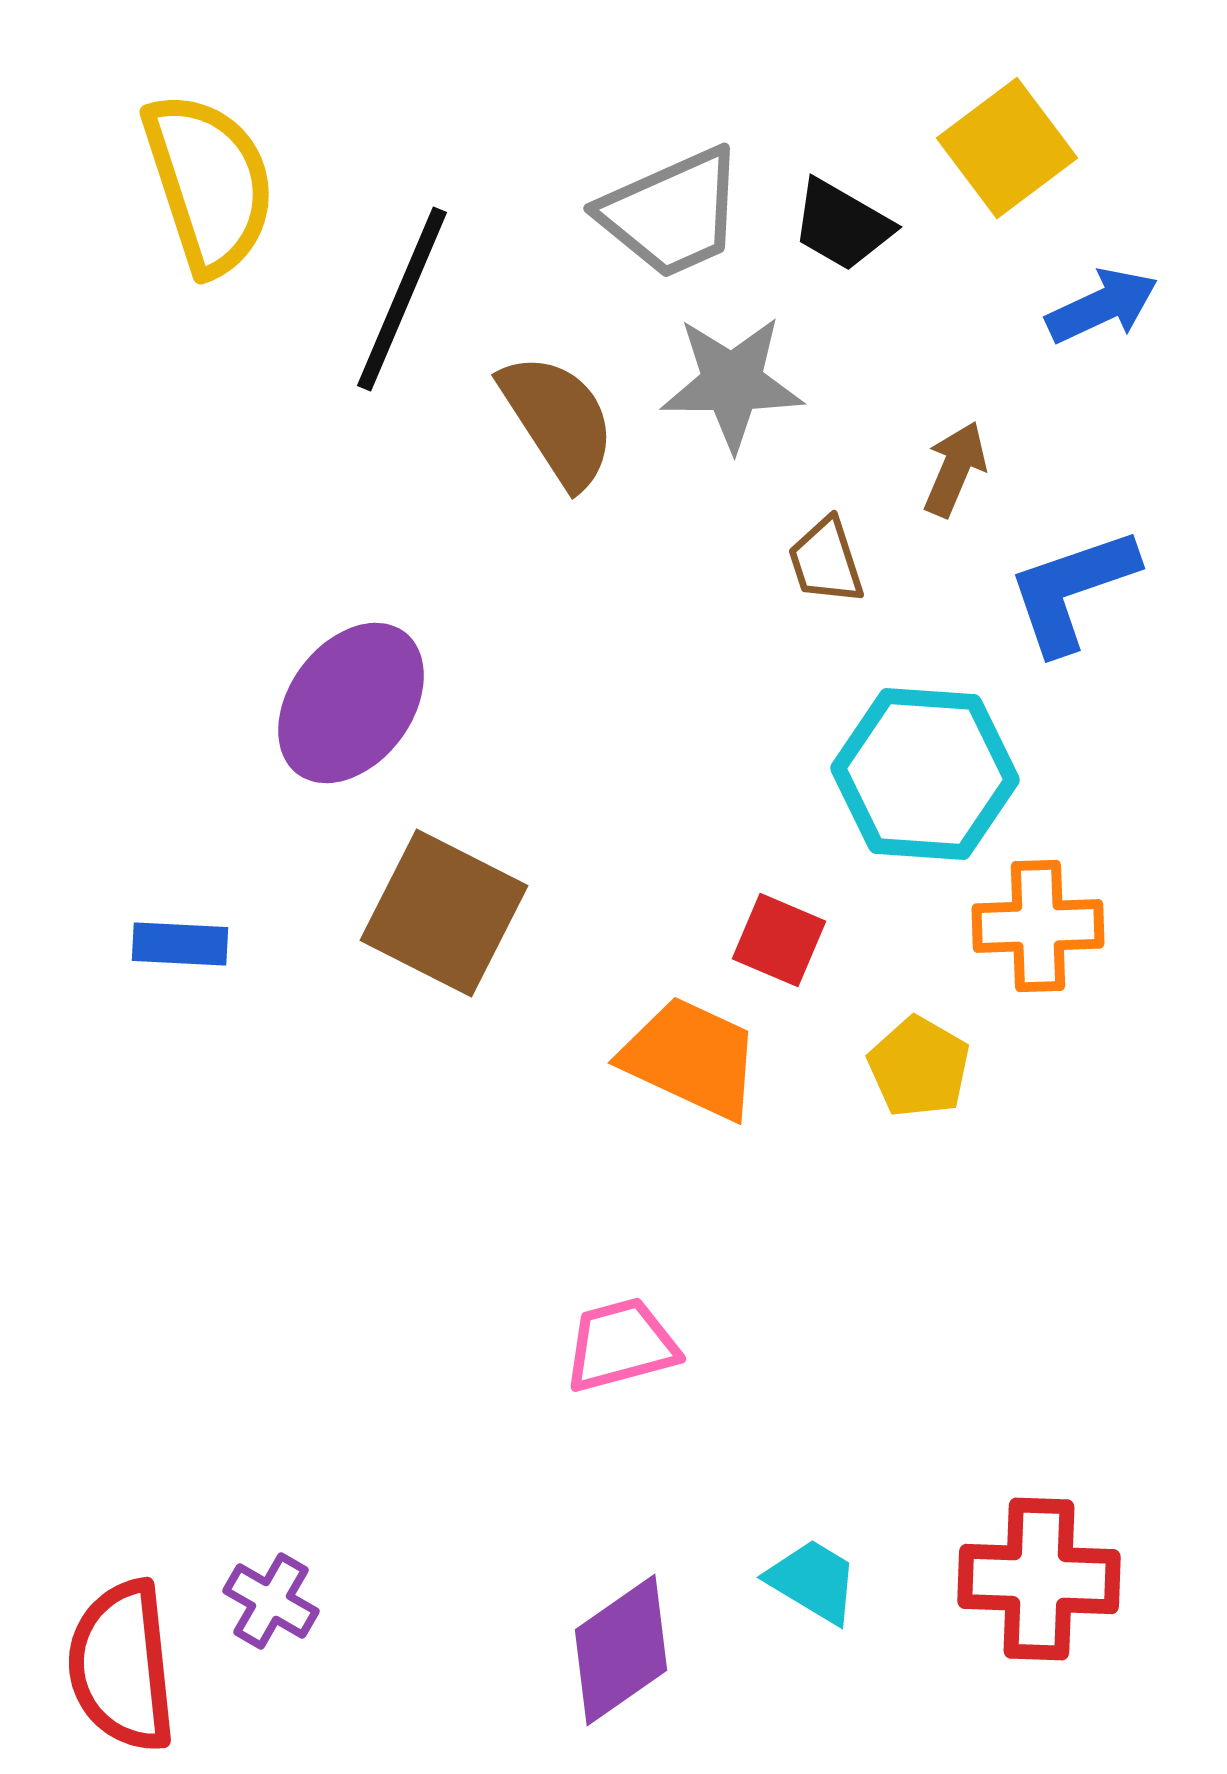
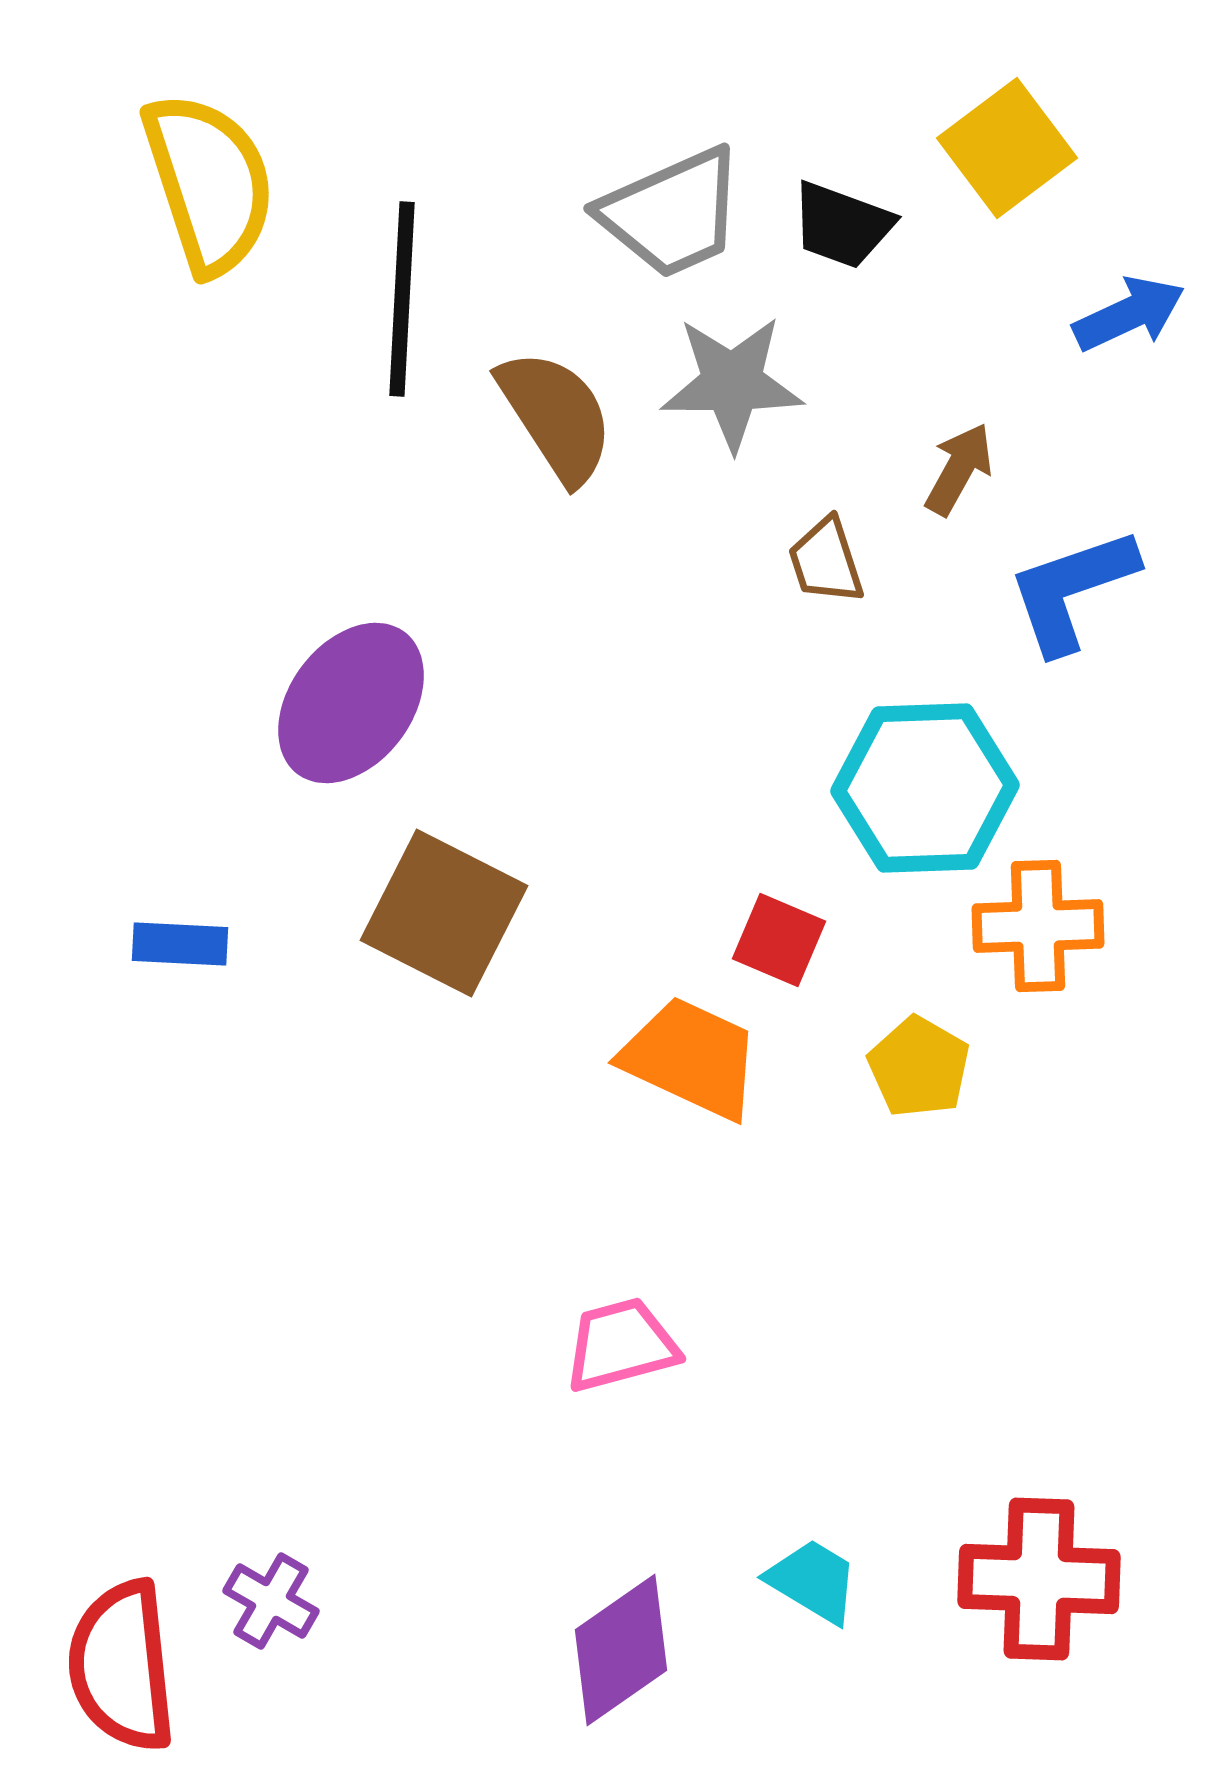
black trapezoid: rotated 10 degrees counterclockwise
black line: rotated 20 degrees counterclockwise
blue arrow: moved 27 px right, 8 px down
brown semicircle: moved 2 px left, 4 px up
brown arrow: moved 4 px right; rotated 6 degrees clockwise
cyan hexagon: moved 14 px down; rotated 6 degrees counterclockwise
